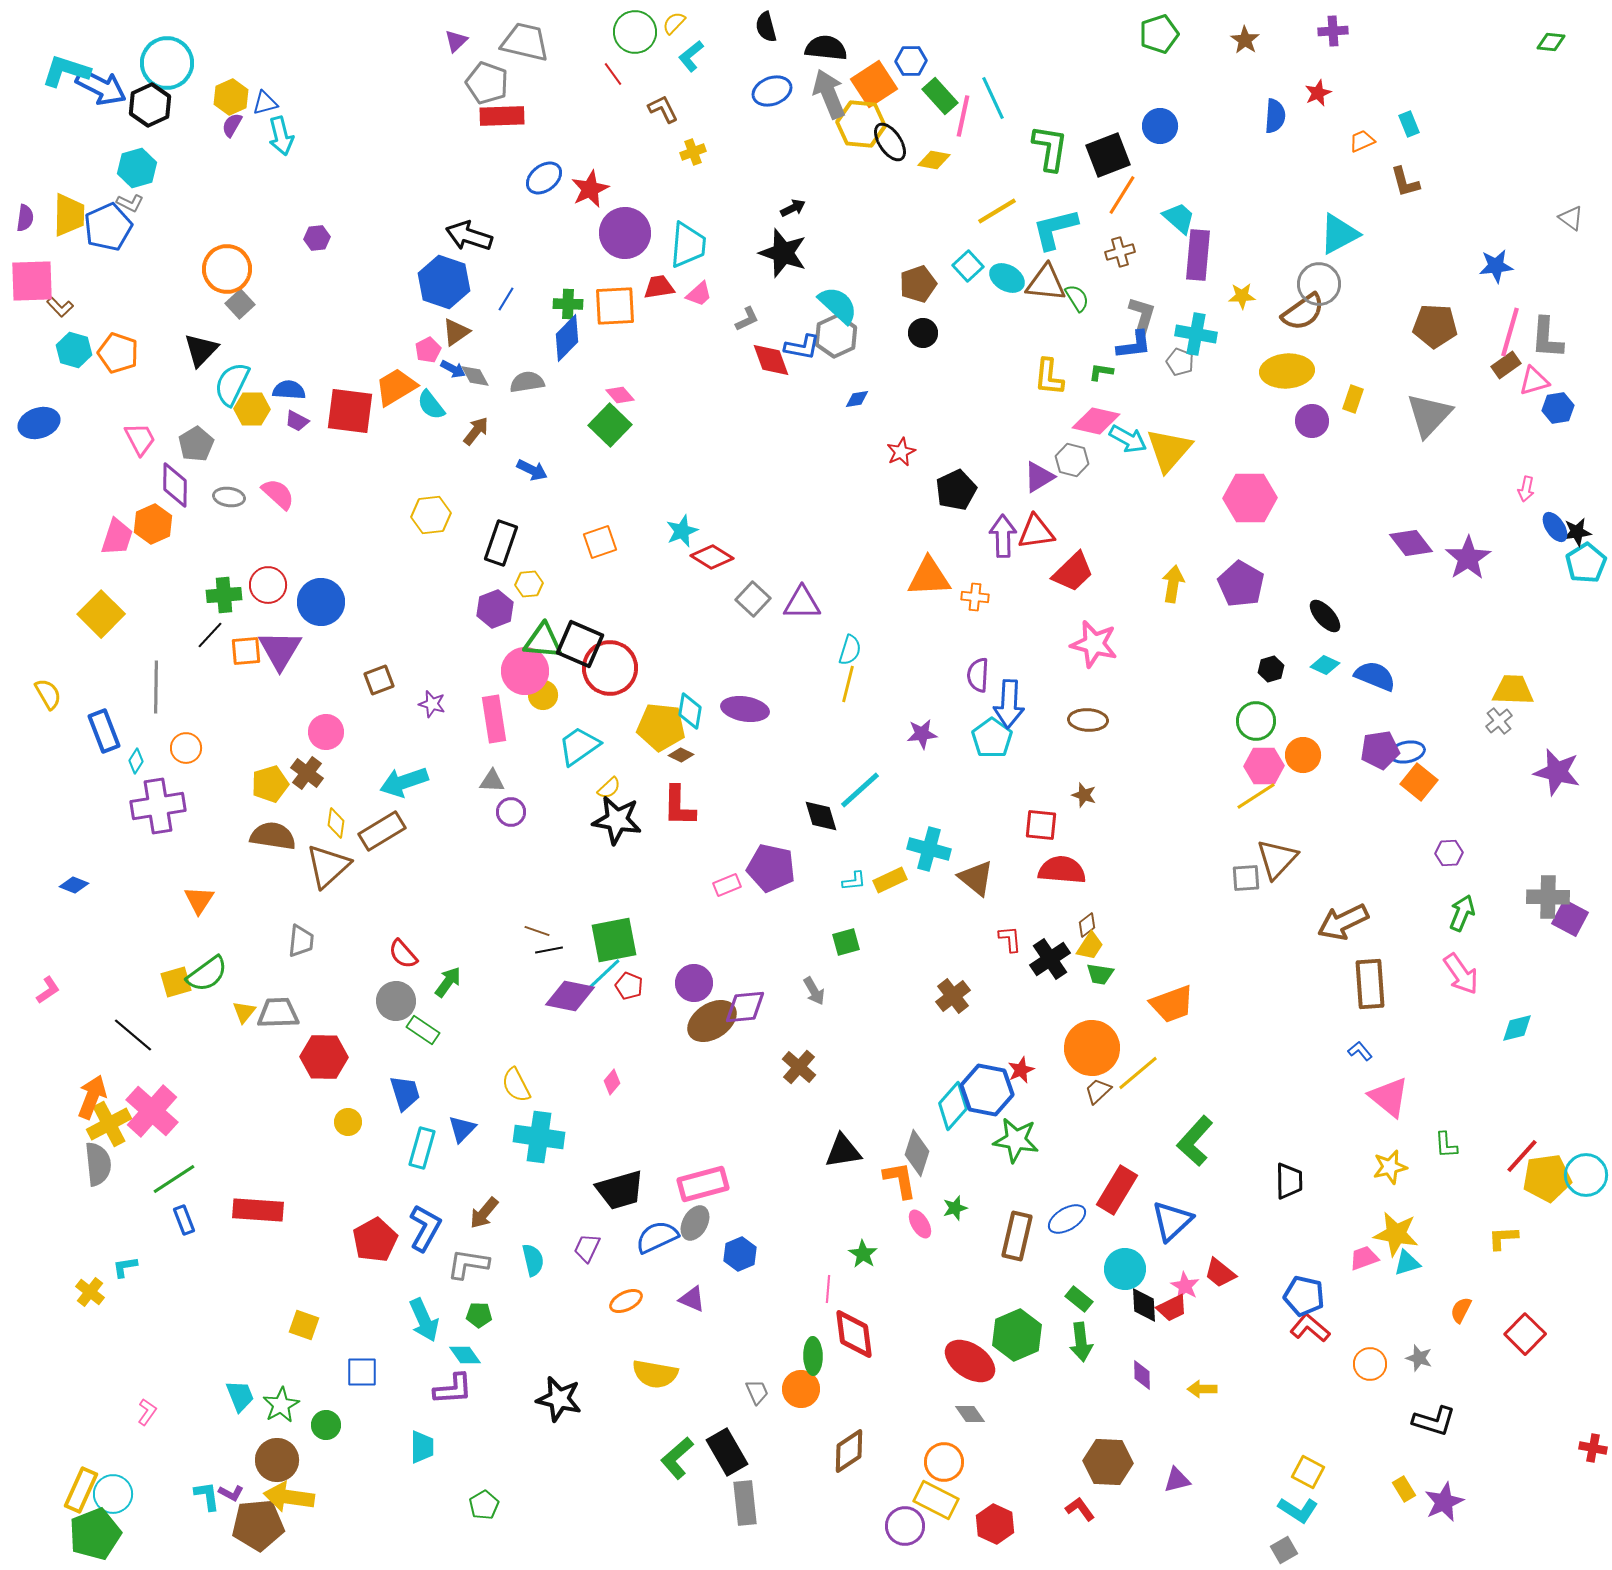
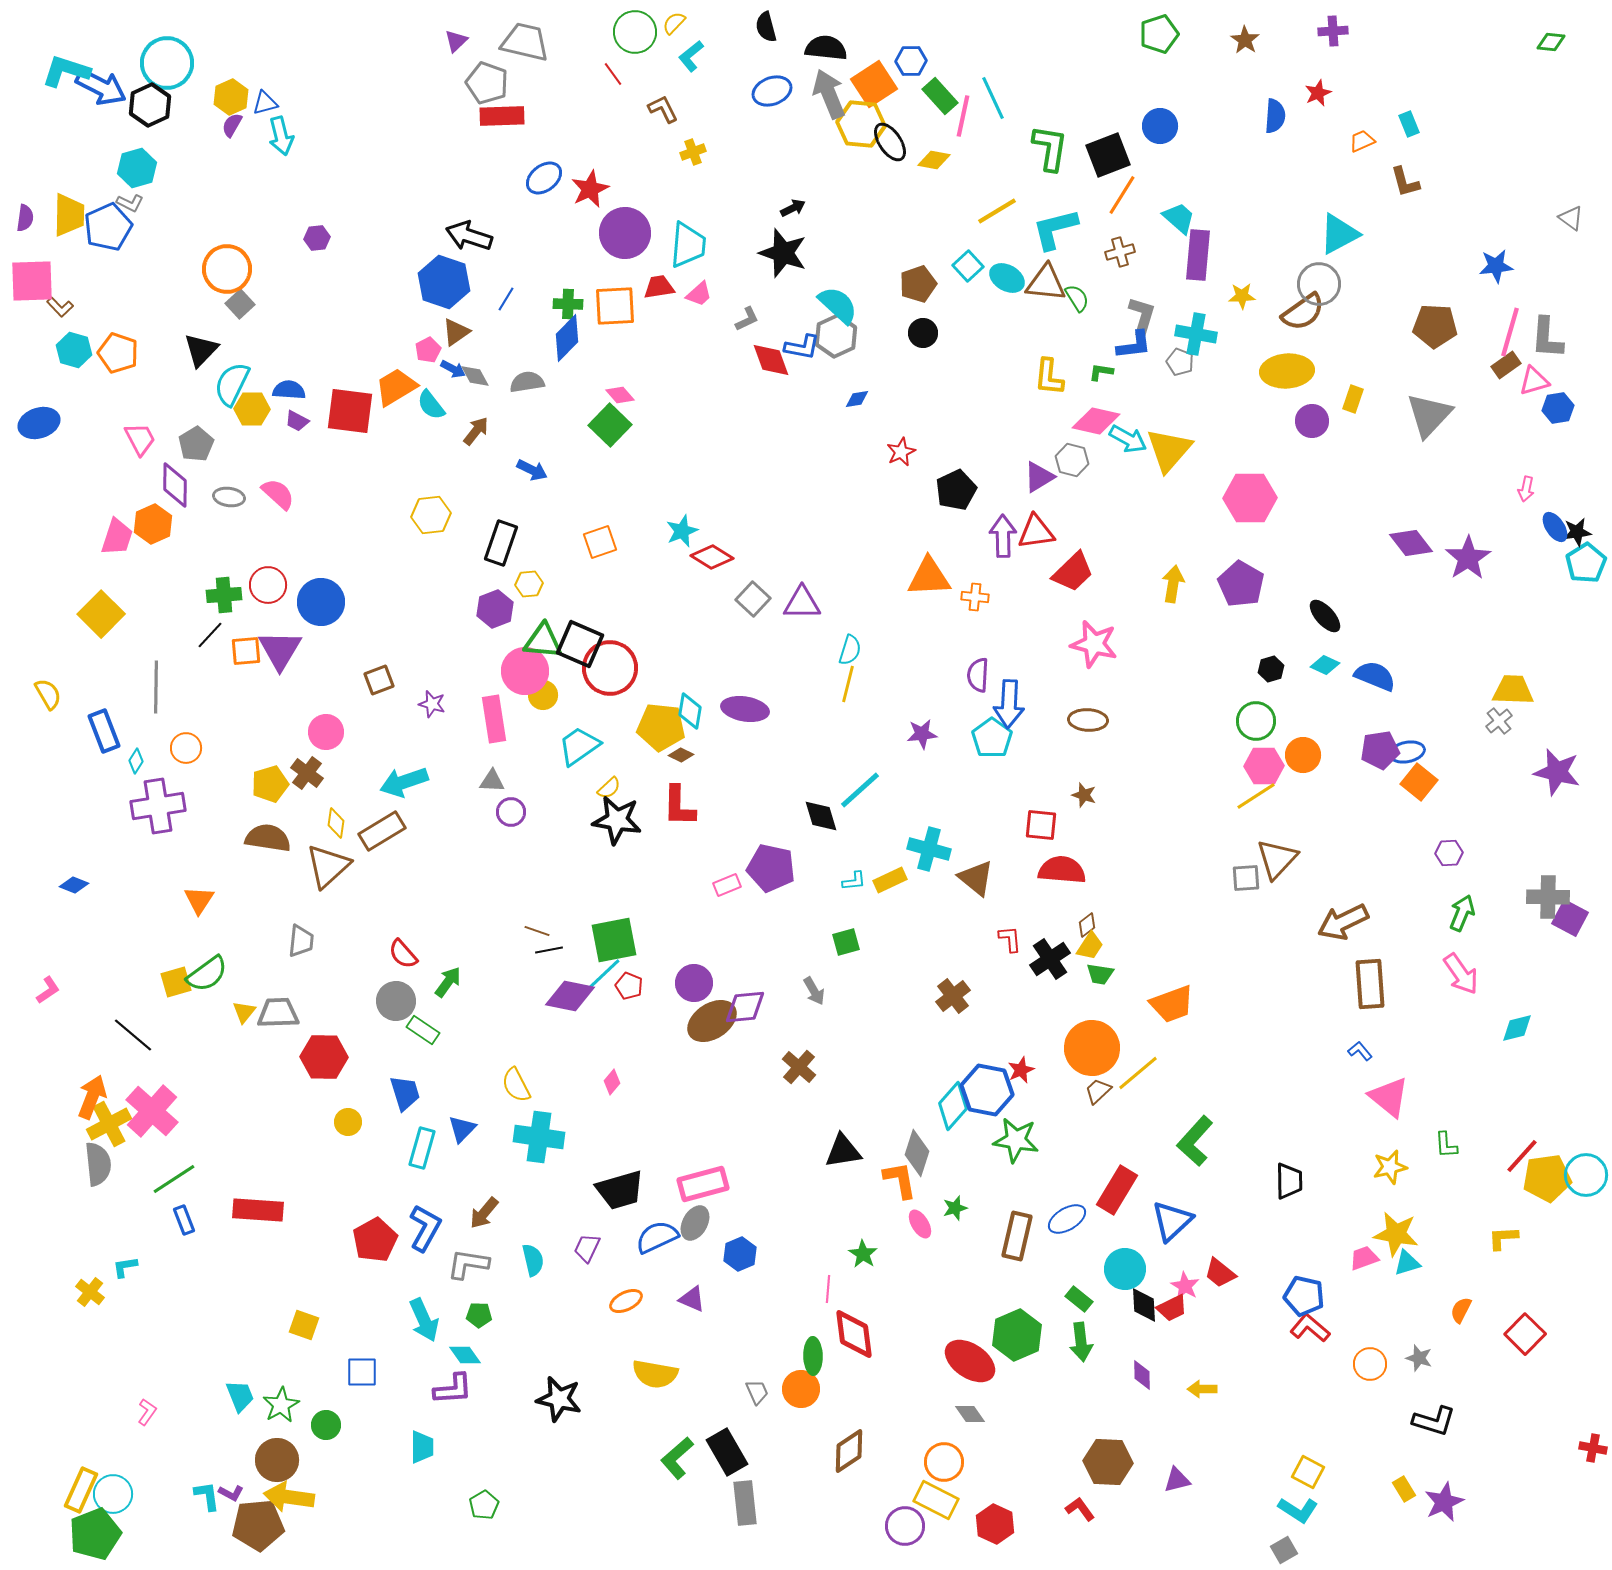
brown semicircle at (273, 836): moved 5 px left, 2 px down
